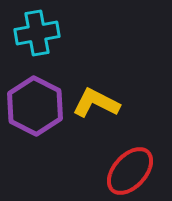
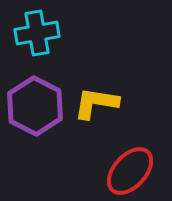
yellow L-shape: rotated 18 degrees counterclockwise
